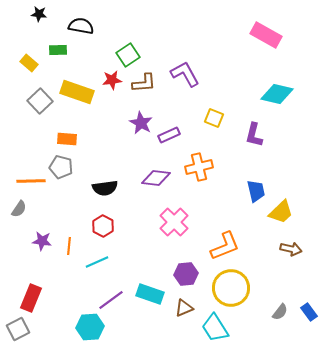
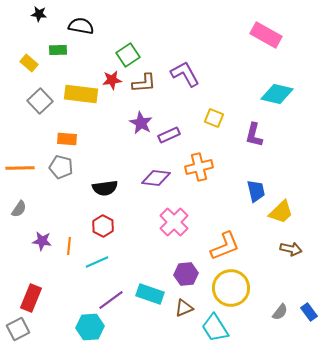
yellow rectangle at (77, 92): moved 4 px right, 2 px down; rotated 12 degrees counterclockwise
orange line at (31, 181): moved 11 px left, 13 px up
